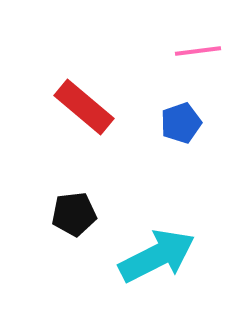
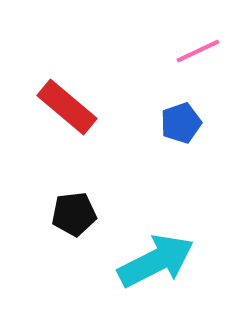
pink line: rotated 18 degrees counterclockwise
red rectangle: moved 17 px left
cyan arrow: moved 1 px left, 5 px down
